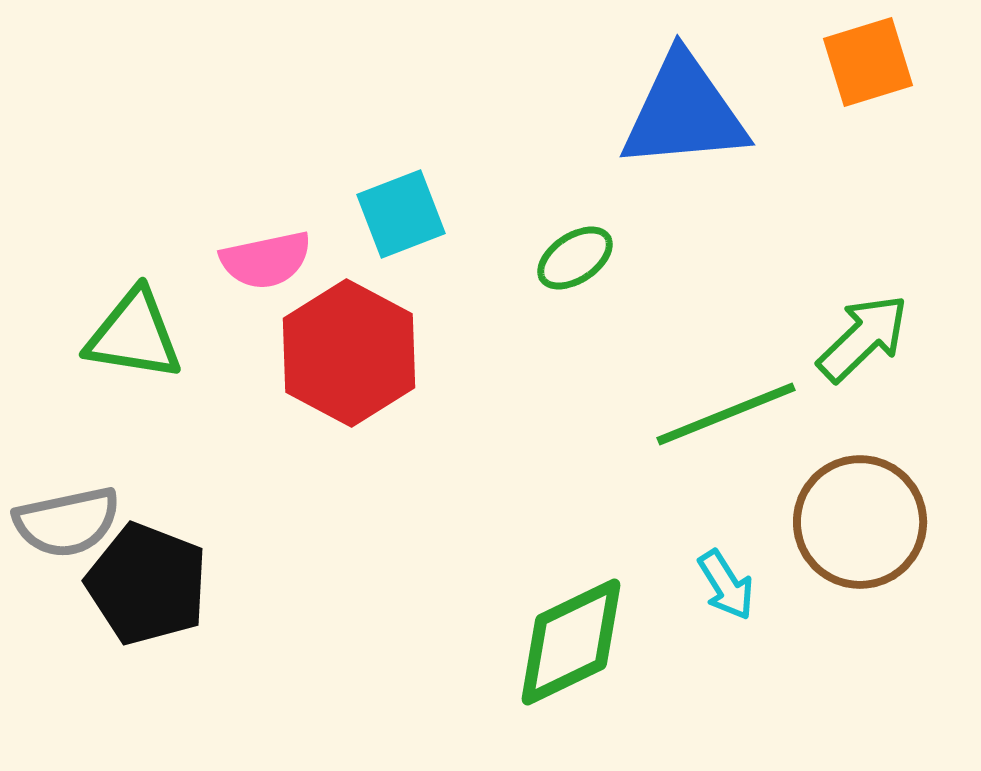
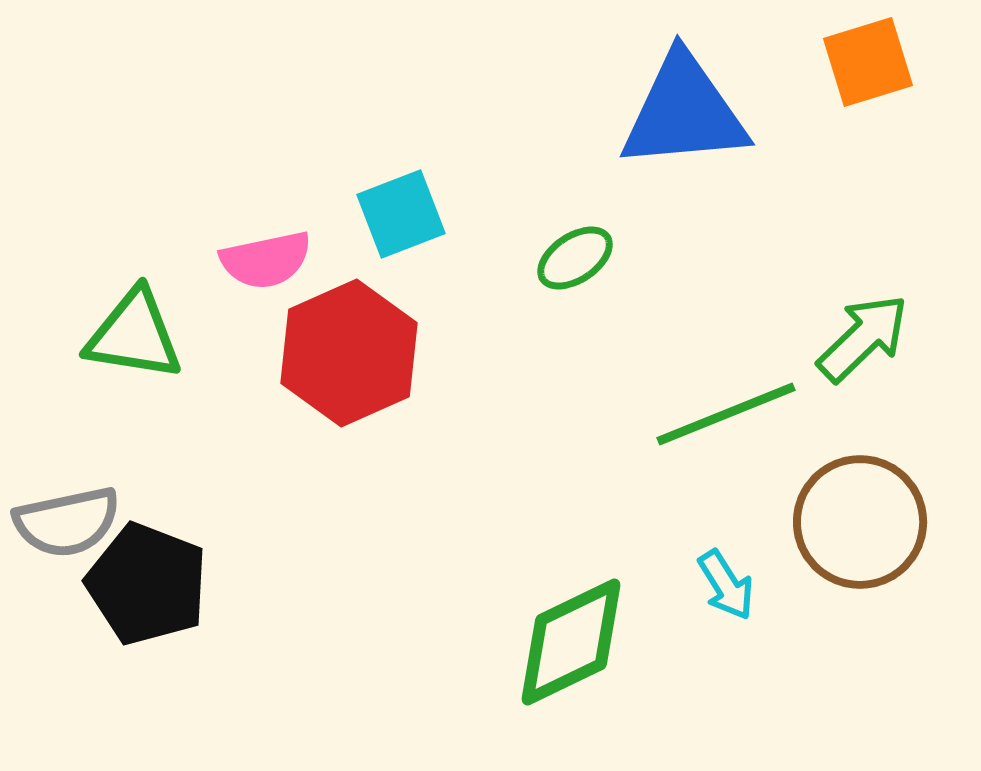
red hexagon: rotated 8 degrees clockwise
